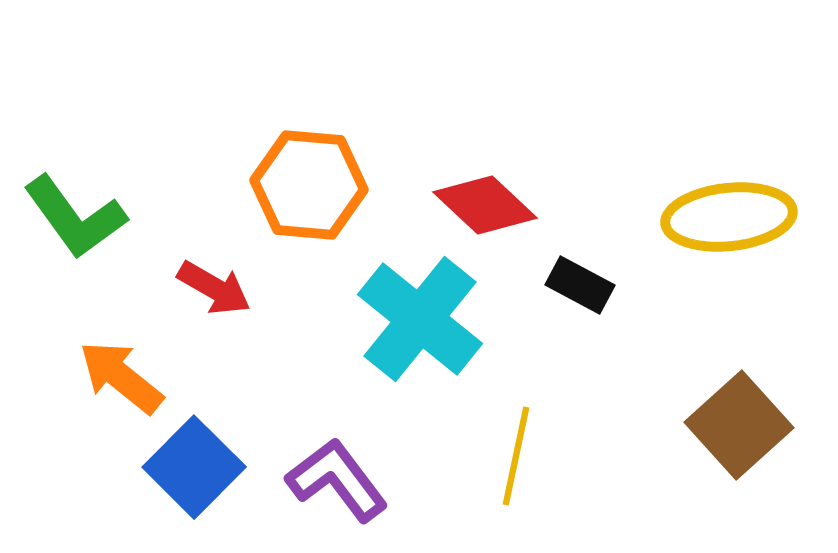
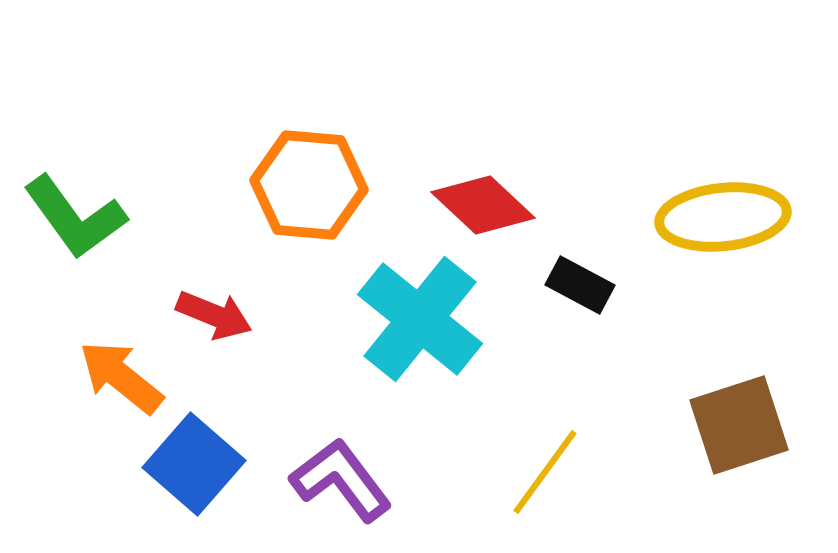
red diamond: moved 2 px left
yellow ellipse: moved 6 px left
red arrow: moved 27 px down; rotated 8 degrees counterclockwise
brown square: rotated 24 degrees clockwise
yellow line: moved 29 px right, 16 px down; rotated 24 degrees clockwise
blue square: moved 3 px up; rotated 4 degrees counterclockwise
purple L-shape: moved 4 px right
